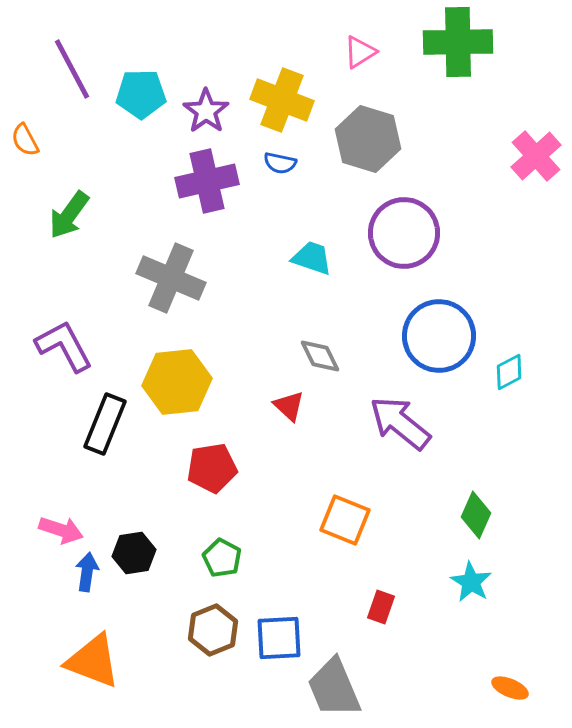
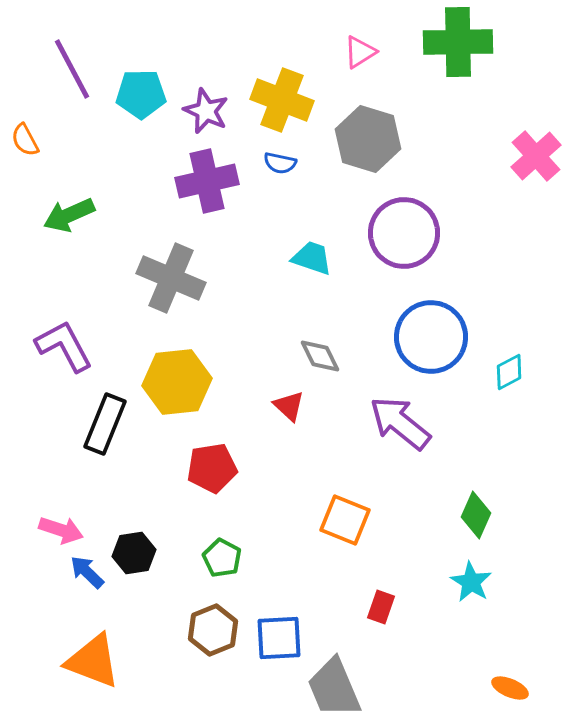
purple star: rotated 12 degrees counterclockwise
green arrow: rotated 30 degrees clockwise
blue circle: moved 8 px left, 1 px down
blue arrow: rotated 54 degrees counterclockwise
